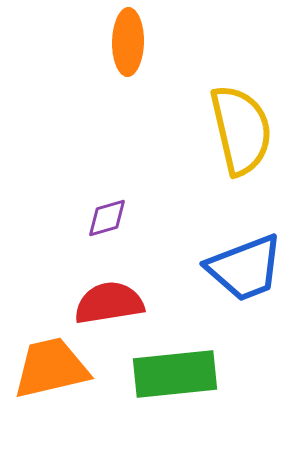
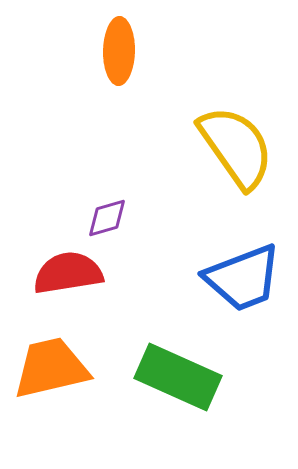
orange ellipse: moved 9 px left, 9 px down
yellow semicircle: moved 5 px left, 17 px down; rotated 22 degrees counterclockwise
blue trapezoid: moved 2 px left, 10 px down
red semicircle: moved 41 px left, 30 px up
green rectangle: moved 3 px right, 3 px down; rotated 30 degrees clockwise
